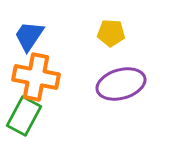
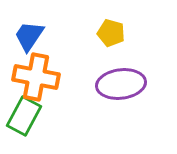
yellow pentagon: rotated 12 degrees clockwise
purple ellipse: rotated 9 degrees clockwise
